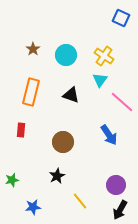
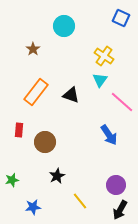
cyan circle: moved 2 px left, 29 px up
orange rectangle: moved 5 px right; rotated 24 degrees clockwise
red rectangle: moved 2 px left
brown circle: moved 18 px left
